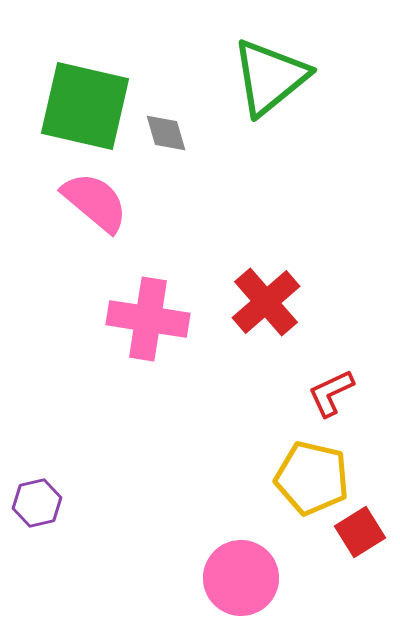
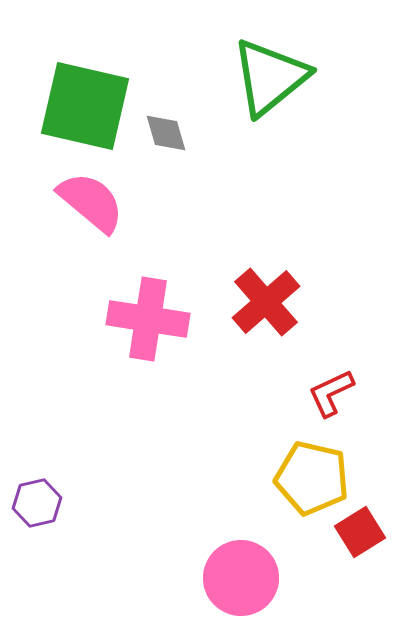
pink semicircle: moved 4 px left
